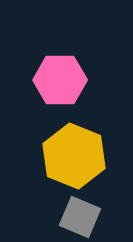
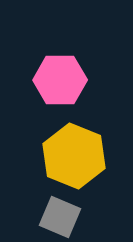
gray square: moved 20 px left
